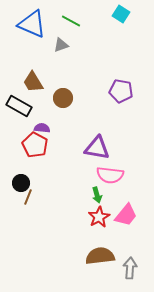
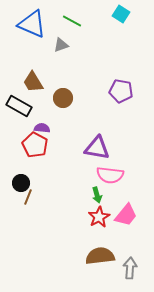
green line: moved 1 px right
